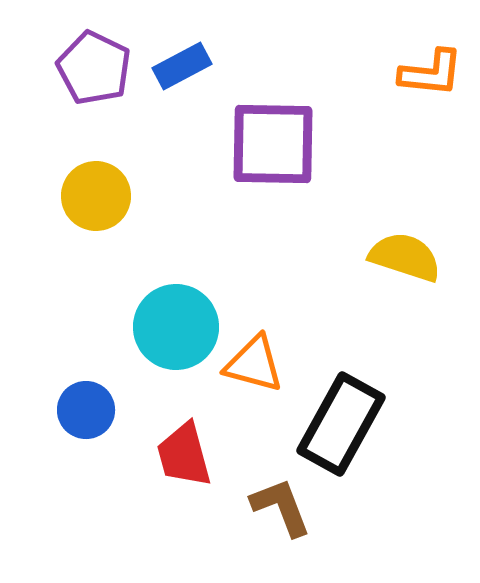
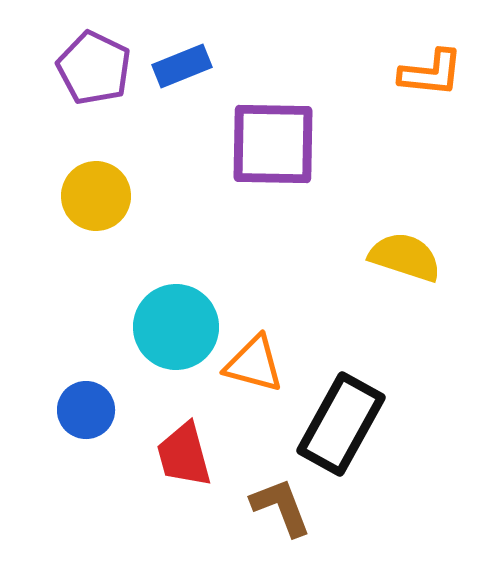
blue rectangle: rotated 6 degrees clockwise
